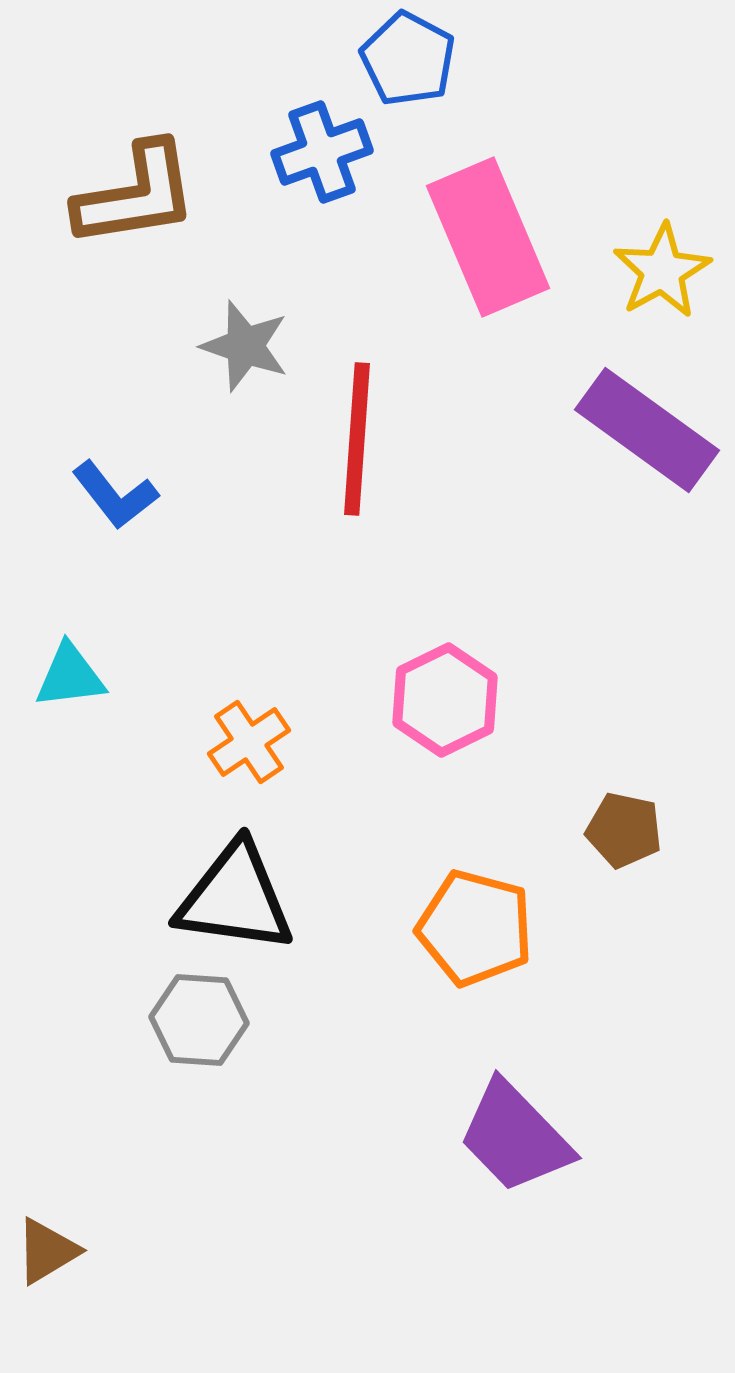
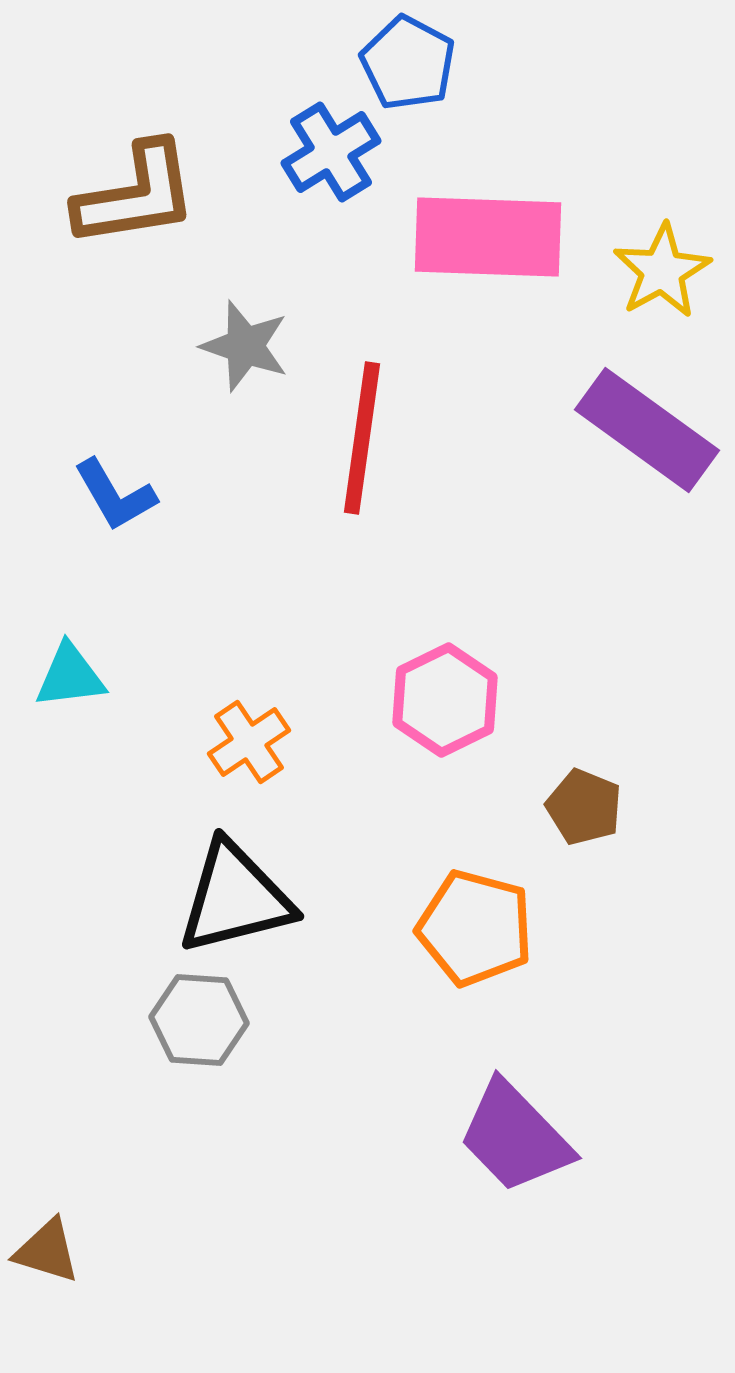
blue pentagon: moved 4 px down
blue cross: moved 9 px right; rotated 12 degrees counterclockwise
pink rectangle: rotated 65 degrees counterclockwise
red line: moved 5 px right, 1 px up; rotated 4 degrees clockwise
blue L-shape: rotated 8 degrees clockwise
brown pentagon: moved 40 px left, 23 px up; rotated 10 degrees clockwise
black triangle: rotated 22 degrees counterclockwise
brown triangle: rotated 48 degrees clockwise
